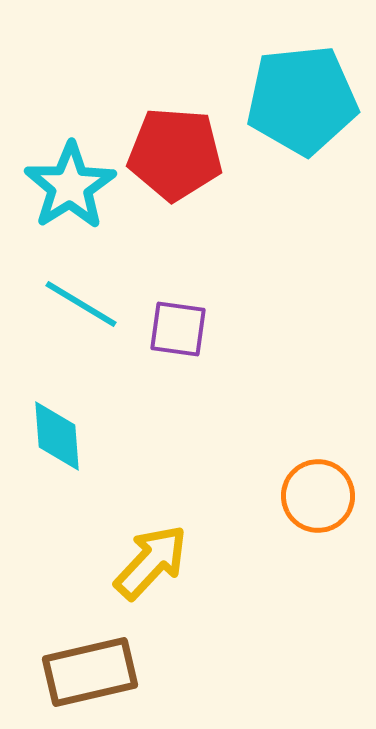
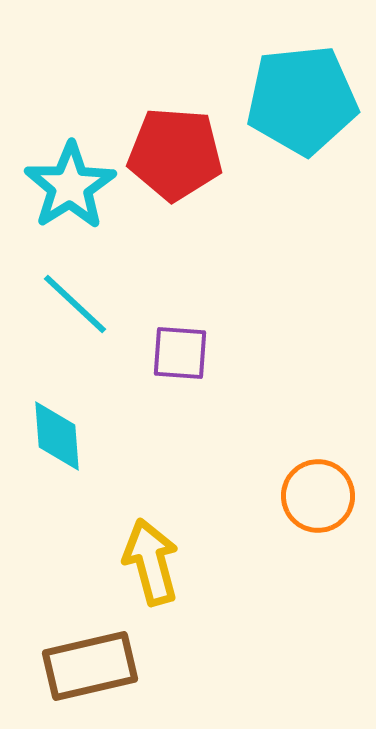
cyan line: moved 6 px left; rotated 12 degrees clockwise
purple square: moved 2 px right, 24 px down; rotated 4 degrees counterclockwise
yellow arrow: rotated 58 degrees counterclockwise
brown rectangle: moved 6 px up
